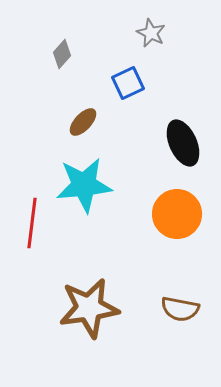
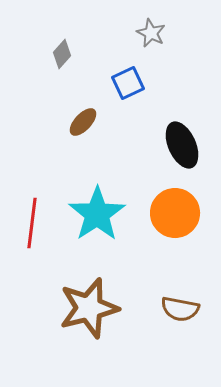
black ellipse: moved 1 px left, 2 px down
cyan star: moved 13 px right, 29 px down; rotated 28 degrees counterclockwise
orange circle: moved 2 px left, 1 px up
brown star: rotated 6 degrees counterclockwise
